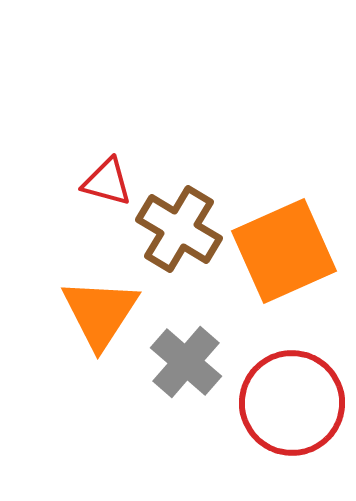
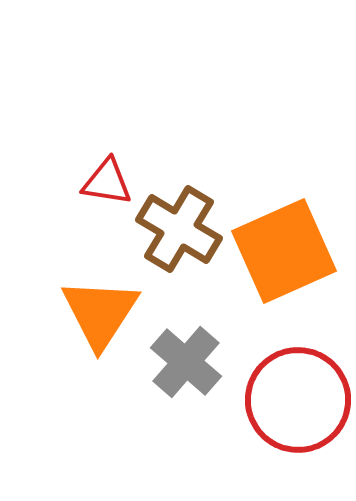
red triangle: rotated 6 degrees counterclockwise
red circle: moved 6 px right, 3 px up
